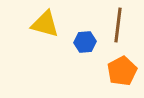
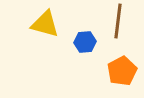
brown line: moved 4 px up
